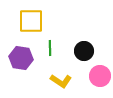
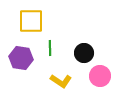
black circle: moved 2 px down
